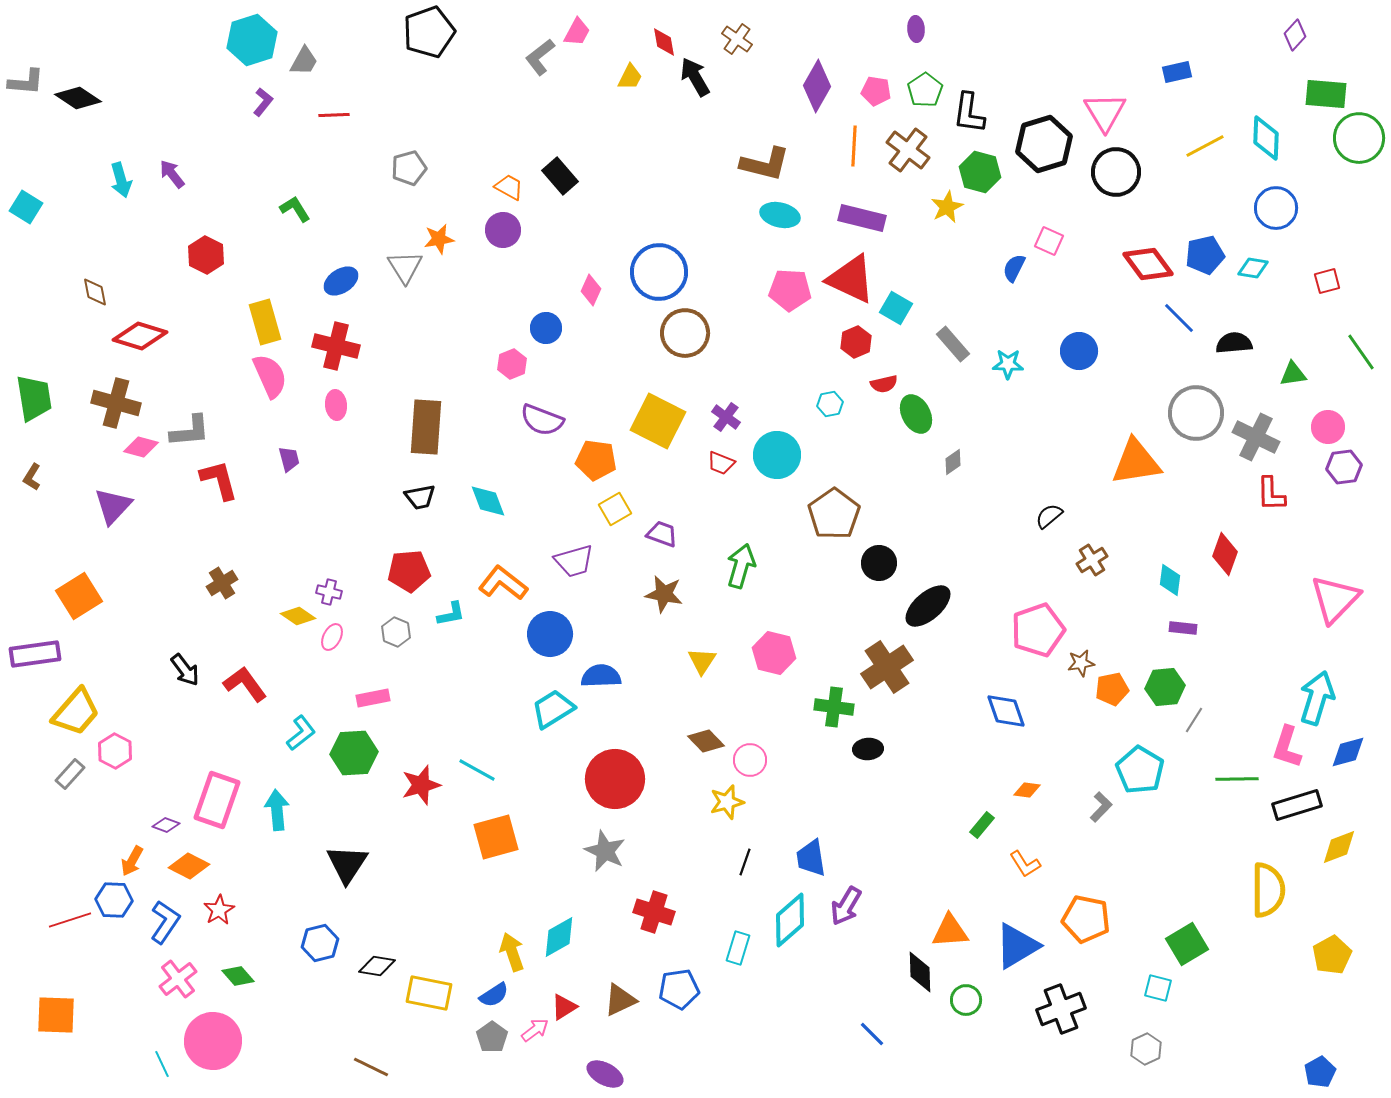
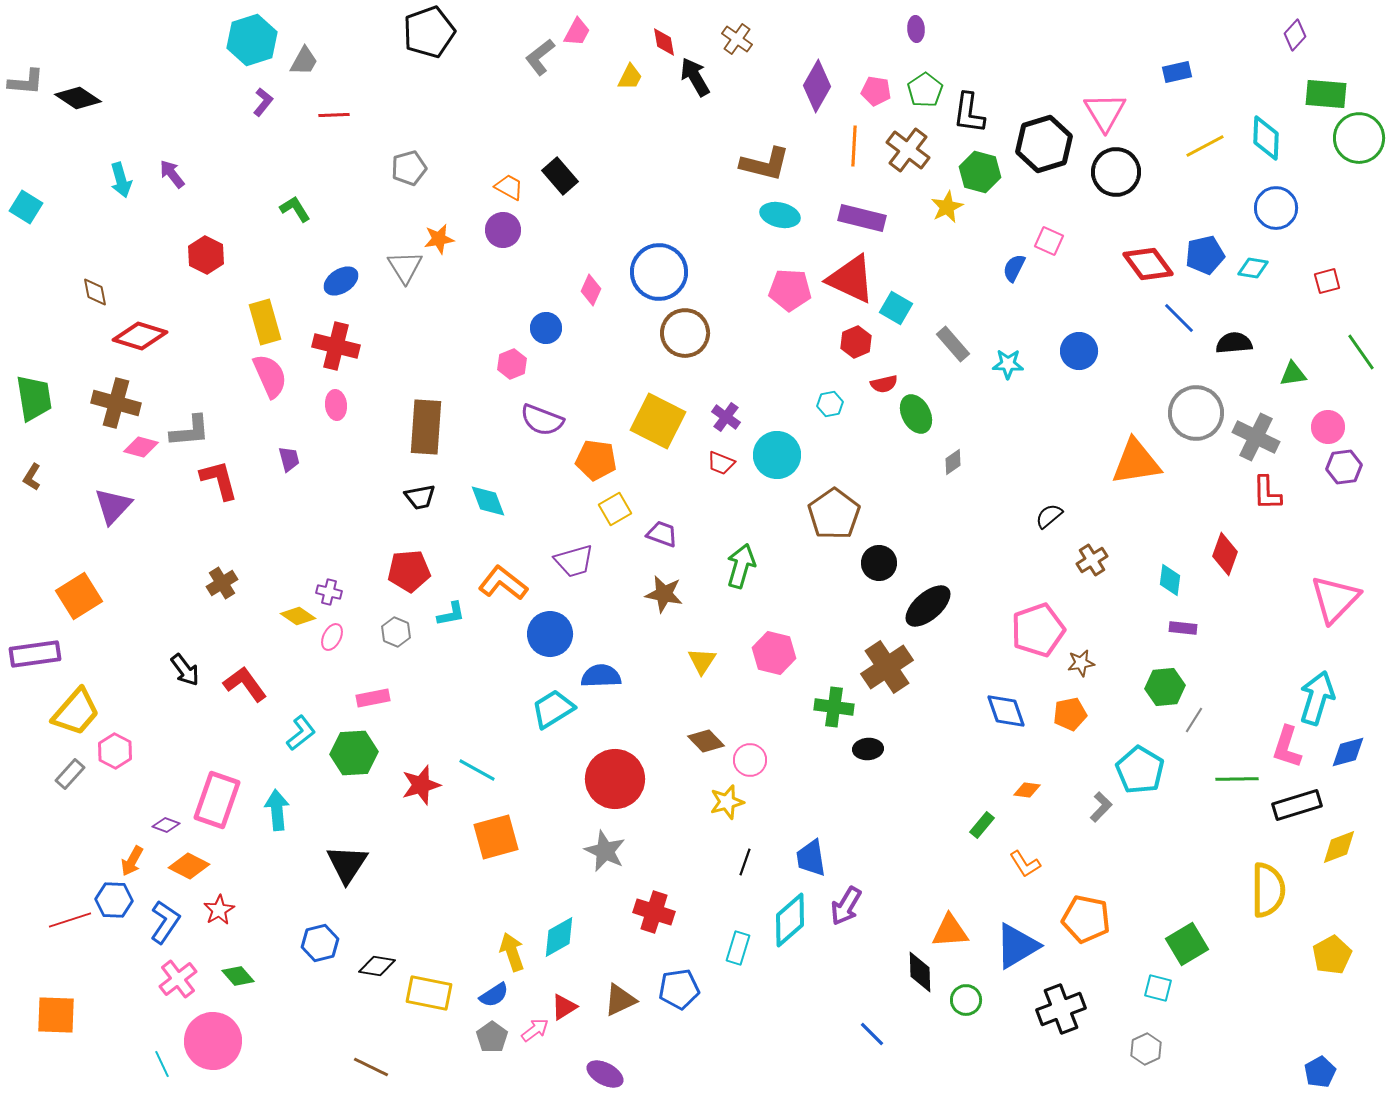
red L-shape at (1271, 494): moved 4 px left, 1 px up
orange pentagon at (1112, 689): moved 42 px left, 25 px down
